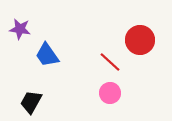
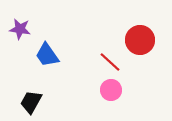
pink circle: moved 1 px right, 3 px up
